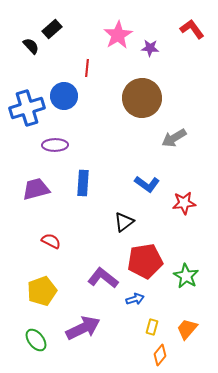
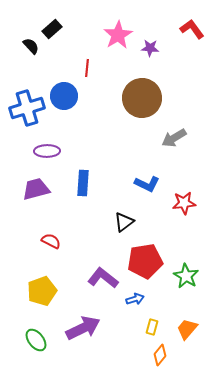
purple ellipse: moved 8 px left, 6 px down
blue L-shape: rotated 10 degrees counterclockwise
